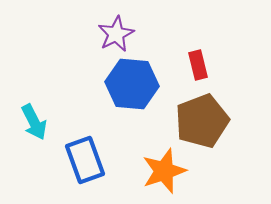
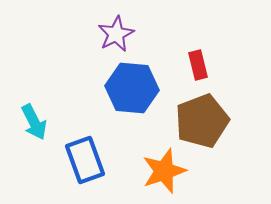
blue hexagon: moved 4 px down
